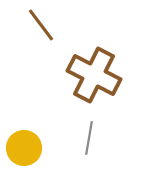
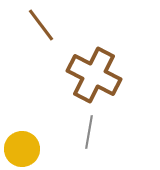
gray line: moved 6 px up
yellow circle: moved 2 px left, 1 px down
